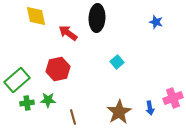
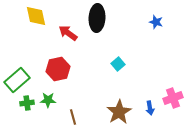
cyan square: moved 1 px right, 2 px down
